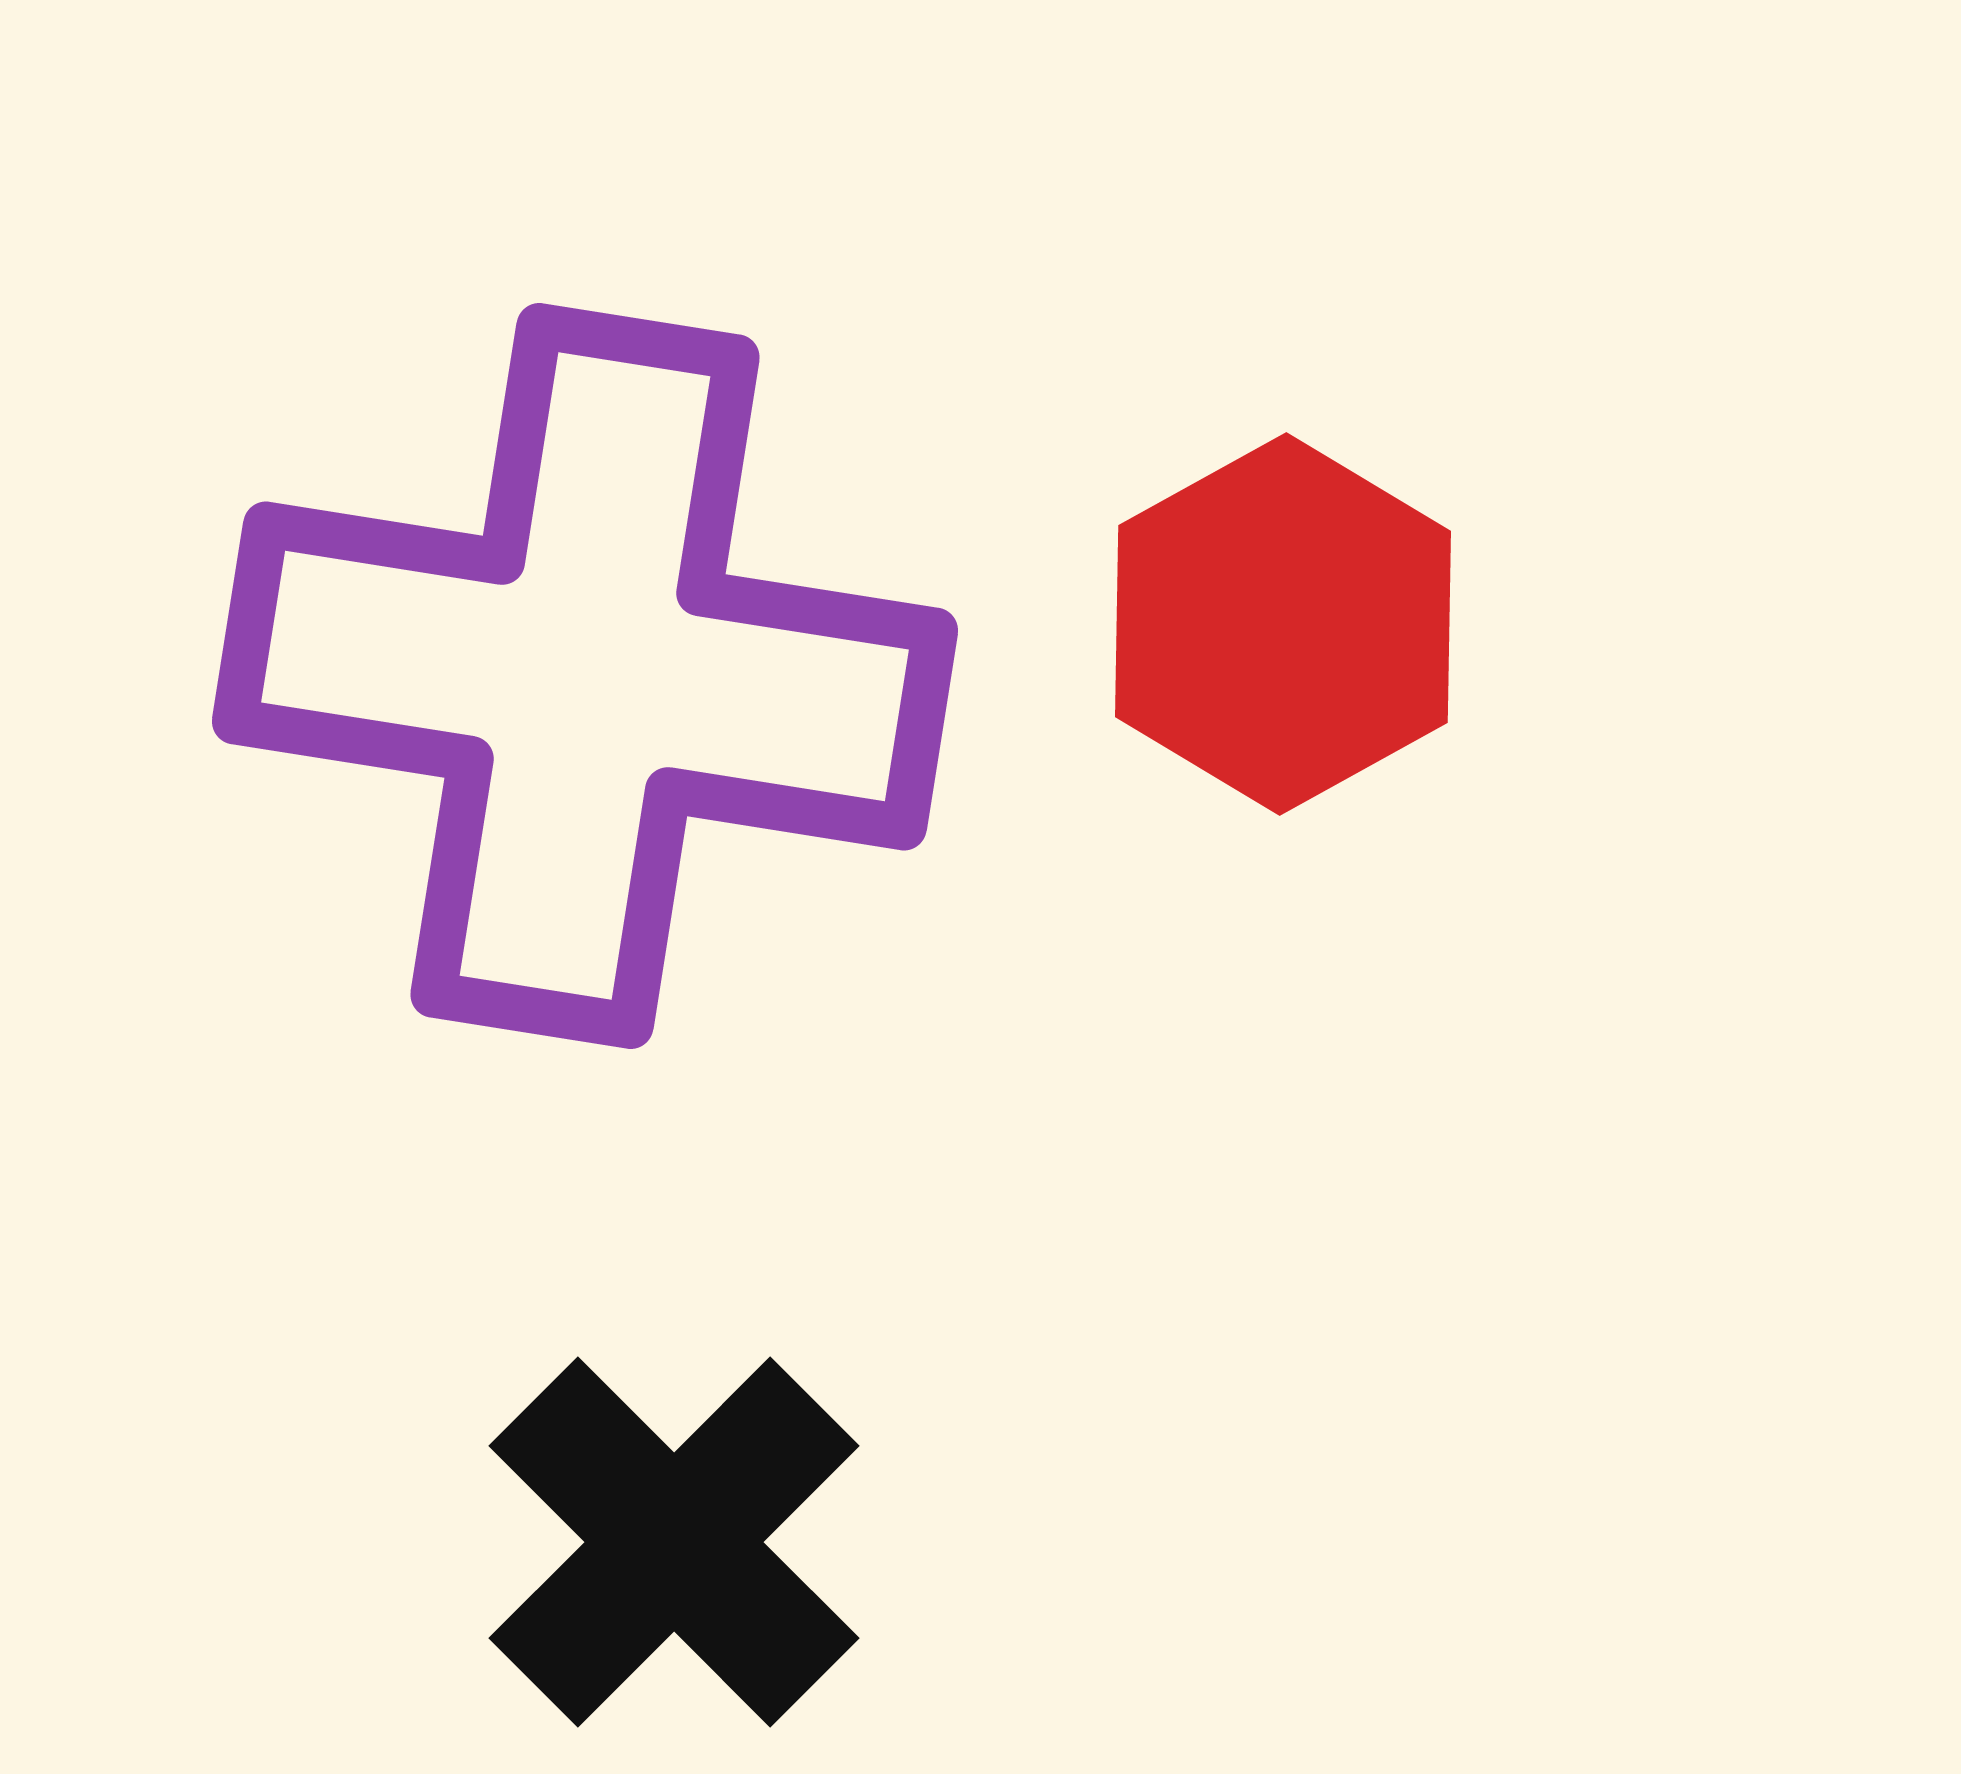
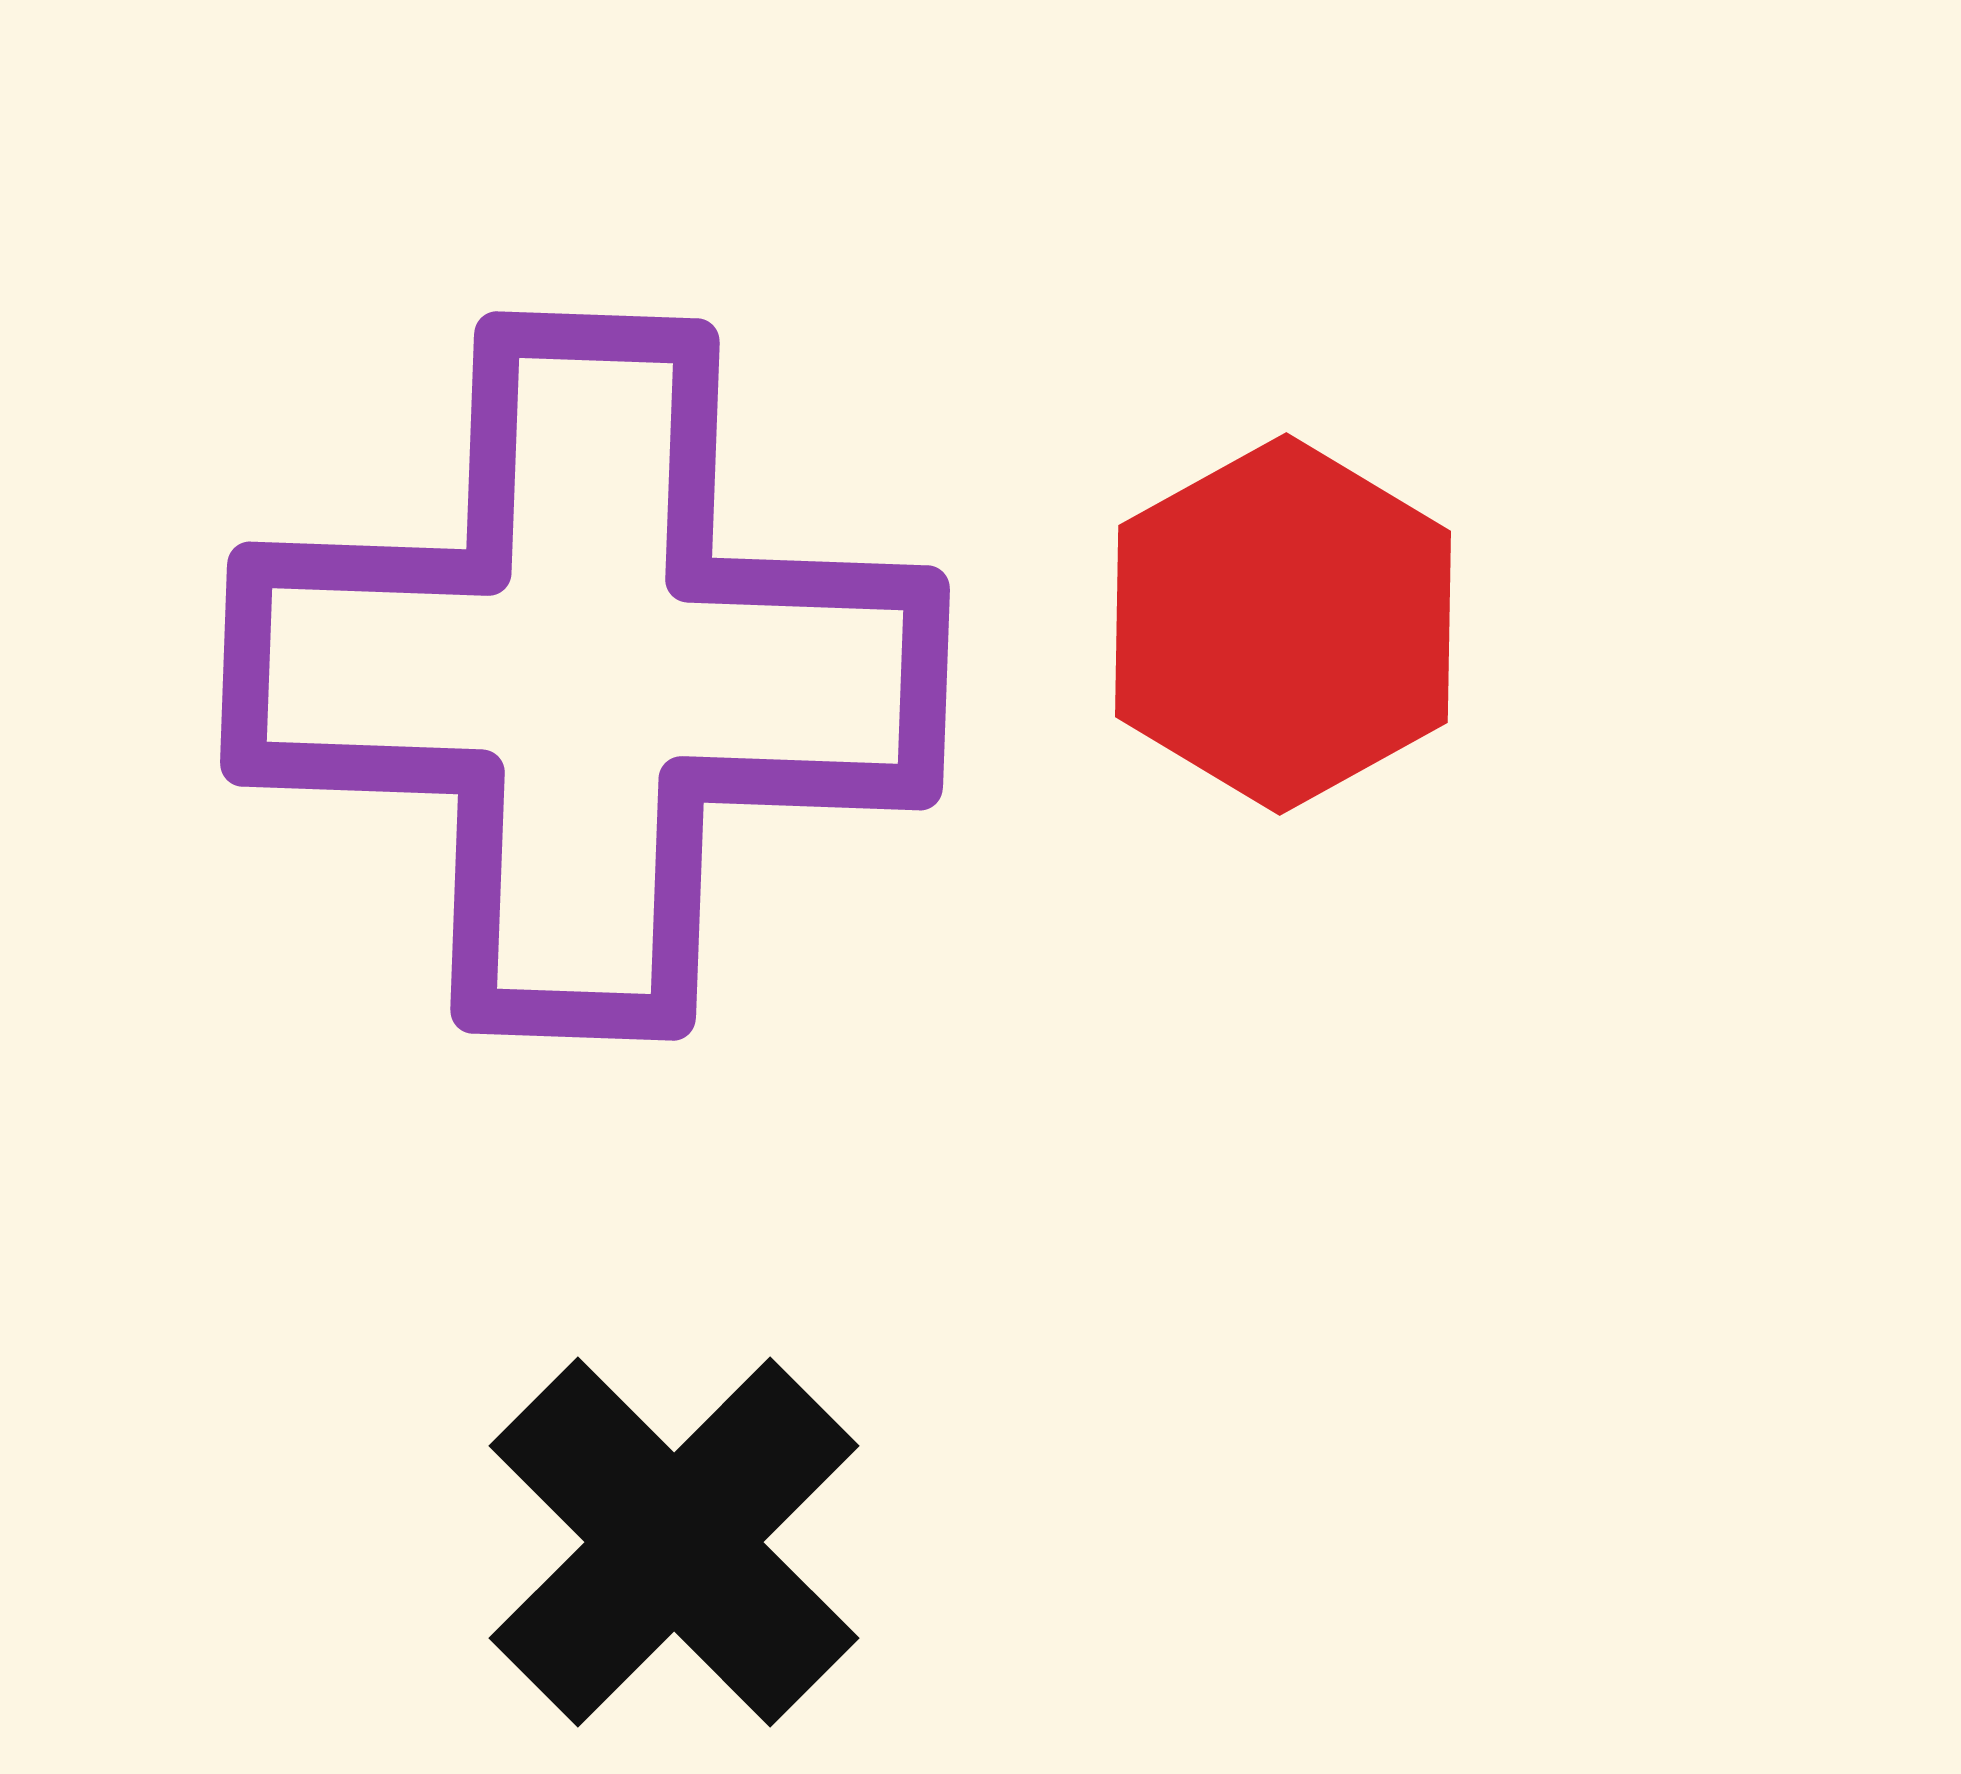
purple cross: rotated 7 degrees counterclockwise
